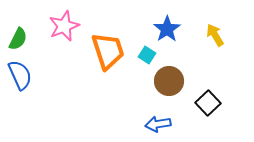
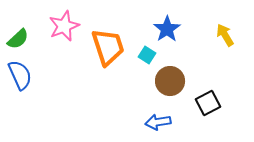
yellow arrow: moved 10 px right
green semicircle: rotated 20 degrees clockwise
orange trapezoid: moved 4 px up
brown circle: moved 1 px right
black square: rotated 15 degrees clockwise
blue arrow: moved 2 px up
